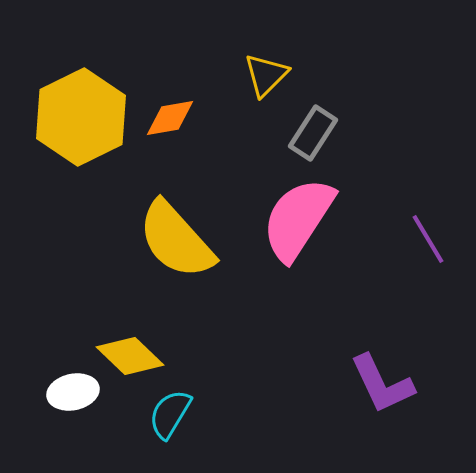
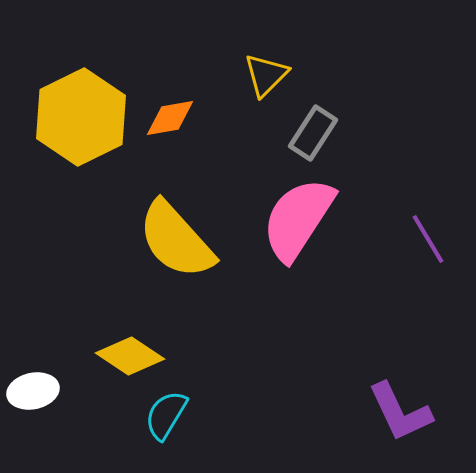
yellow diamond: rotated 10 degrees counterclockwise
purple L-shape: moved 18 px right, 28 px down
white ellipse: moved 40 px left, 1 px up
cyan semicircle: moved 4 px left, 1 px down
